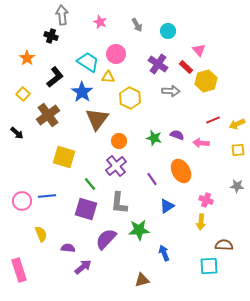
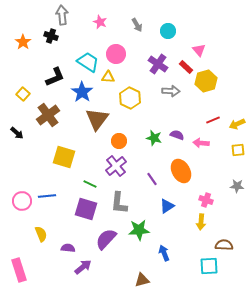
orange star at (27, 58): moved 4 px left, 16 px up
black L-shape at (55, 77): rotated 15 degrees clockwise
green line at (90, 184): rotated 24 degrees counterclockwise
